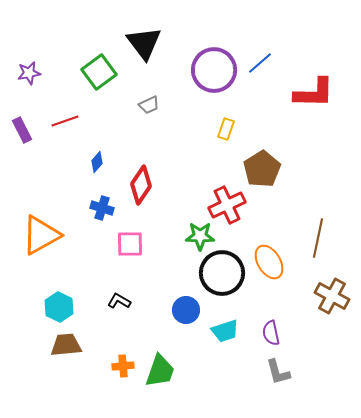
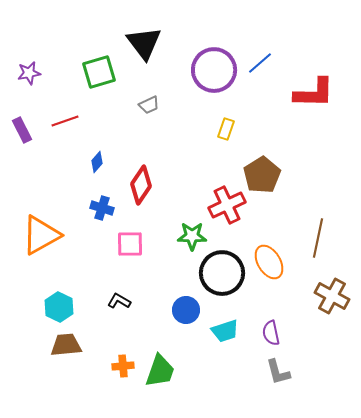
green square: rotated 20 degrees clockwise
brown pentagon: moved 6 px down
green star: moved 8 px left
